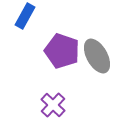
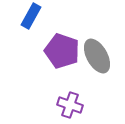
blue rectangle: moved 6 px right
purple cross: moved 17 px right; rotated 25 degrees counterclockwise
